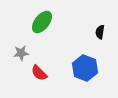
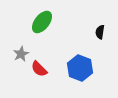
gray star: moved 1 px down; rotated 21 degrees counterclockwise
blue hexagon: moved 5 px left
red semicircle: moved 4 px up
